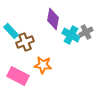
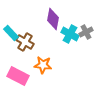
cyan rectangle: moved 2 px down
cyan cross: moved 1 px left, 1 px up
brown cross: rotated 36 degrees counterclockwise
